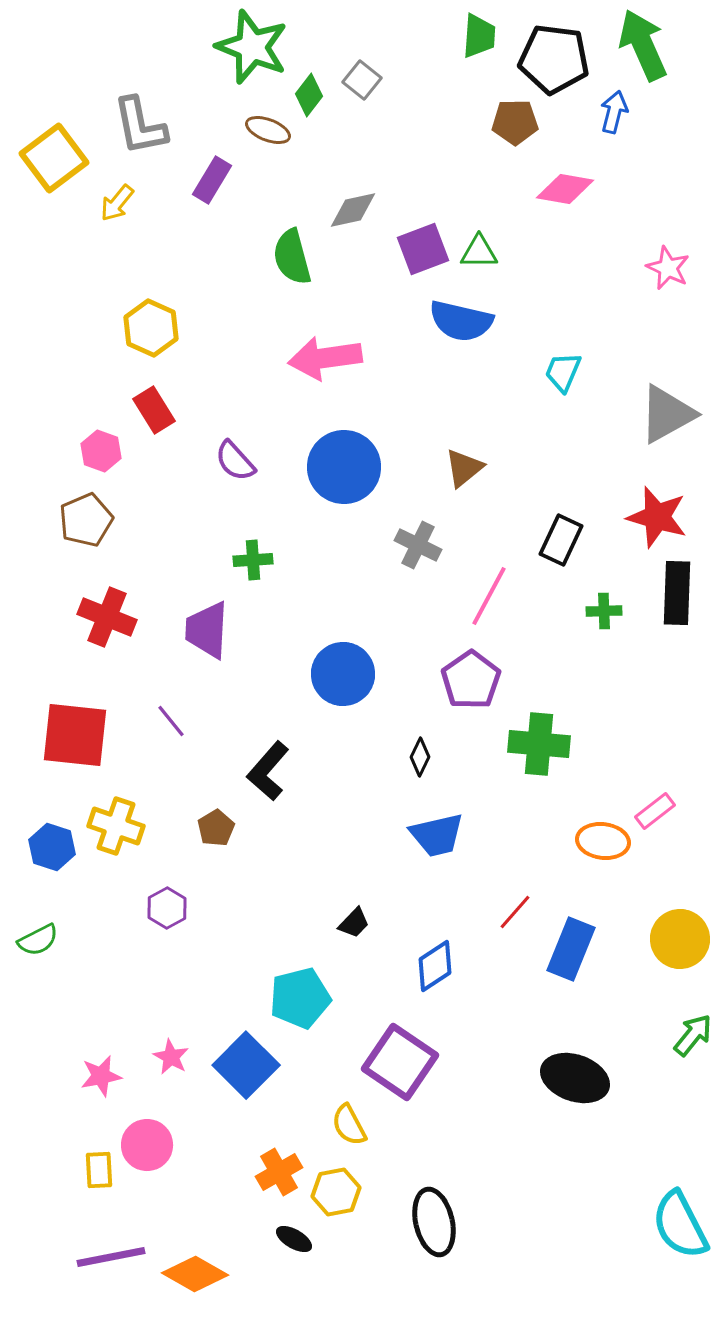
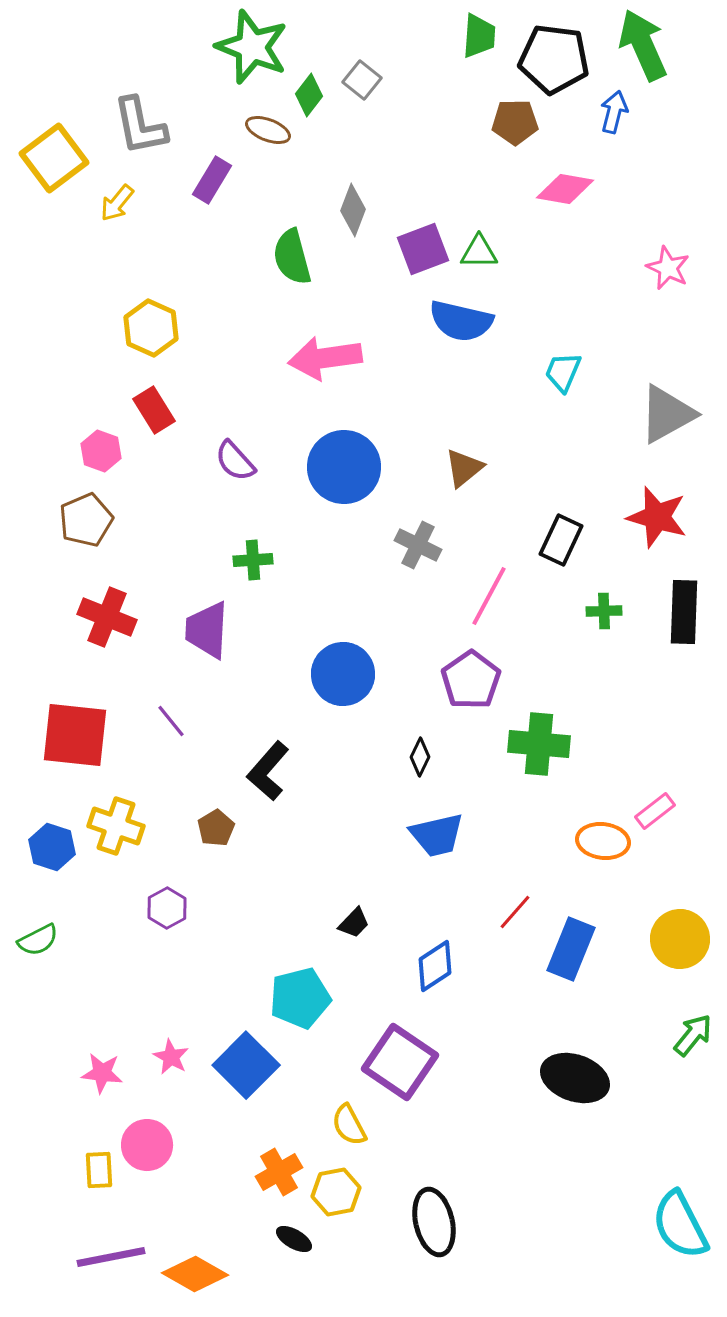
gray diamond at (353, 210): rotated 57 degrees counterclockwise
black rectangle at (677, 593): moved 7 px right, 19 px down
pink star at (101, 1076): moved 1 px right, 3 px up; rotated 18 degrees clockwise
